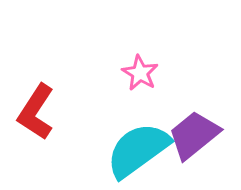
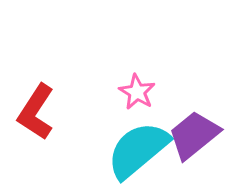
pink star: moved 3 px left, 19 px down
cyan semicircle: rotated 4 degrees counterclockwise
